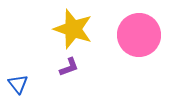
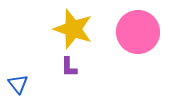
pink circle: moved 1 px left, 3 px up
purple L-shape: rotated 110 degrees clockwise
